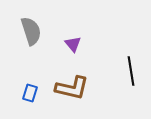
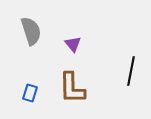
black line: rotated 20 degrees clockwise
brown L-shape: rotated 76 degrees clockwise
